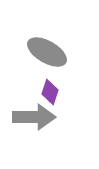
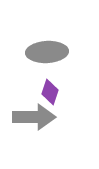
gray ellipse: rotated 33 degrees counterclockwise
